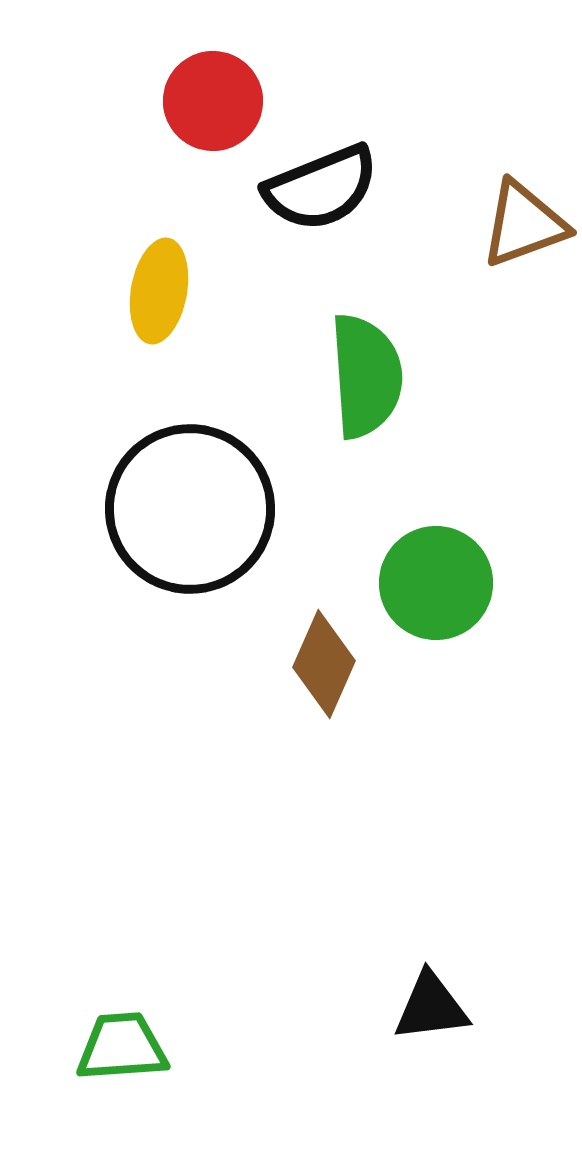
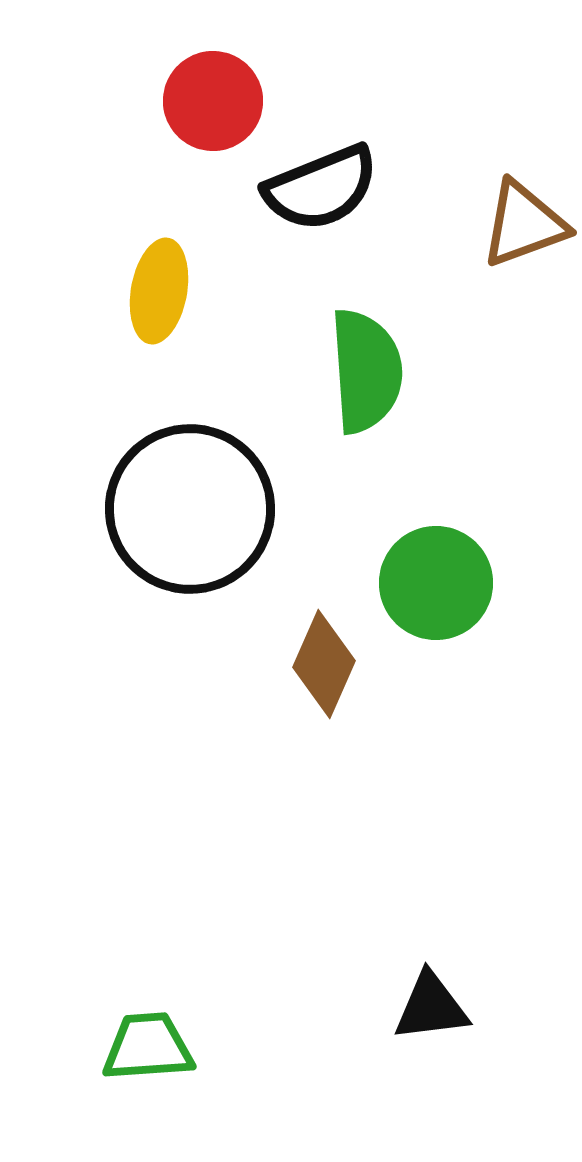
green semicircle: moved 5 px up
green trapezoid: moved 26 px right
